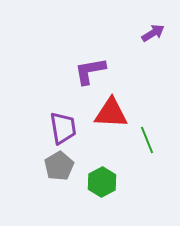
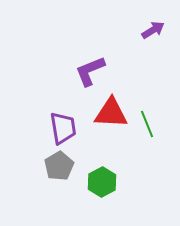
purple arrow: moved 3 px up
purple L-shape: rotated 12 degrees counterclockwise
green line: moved 16 px up
